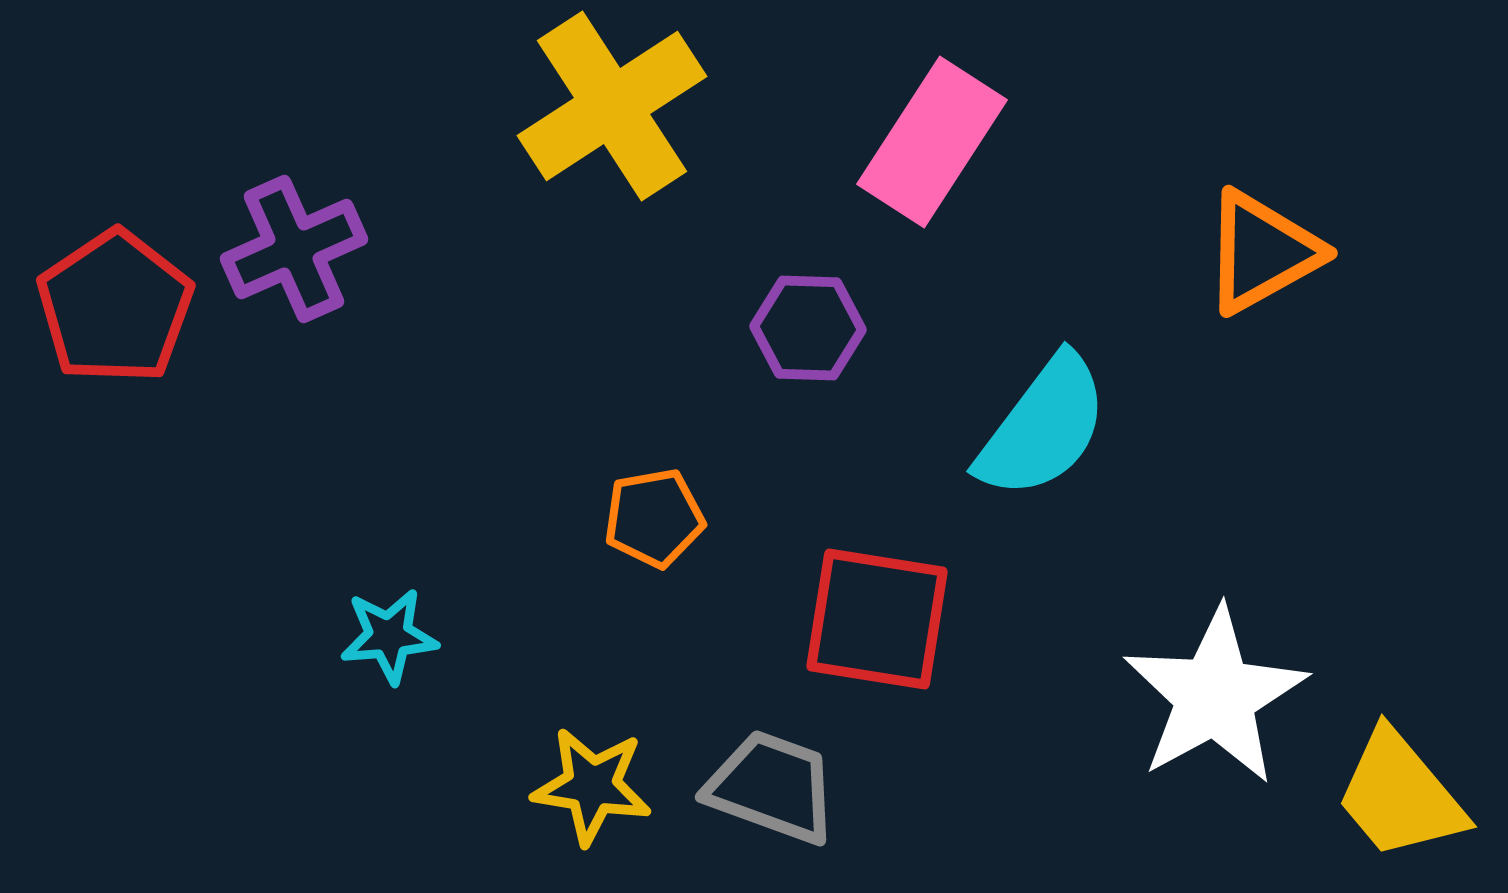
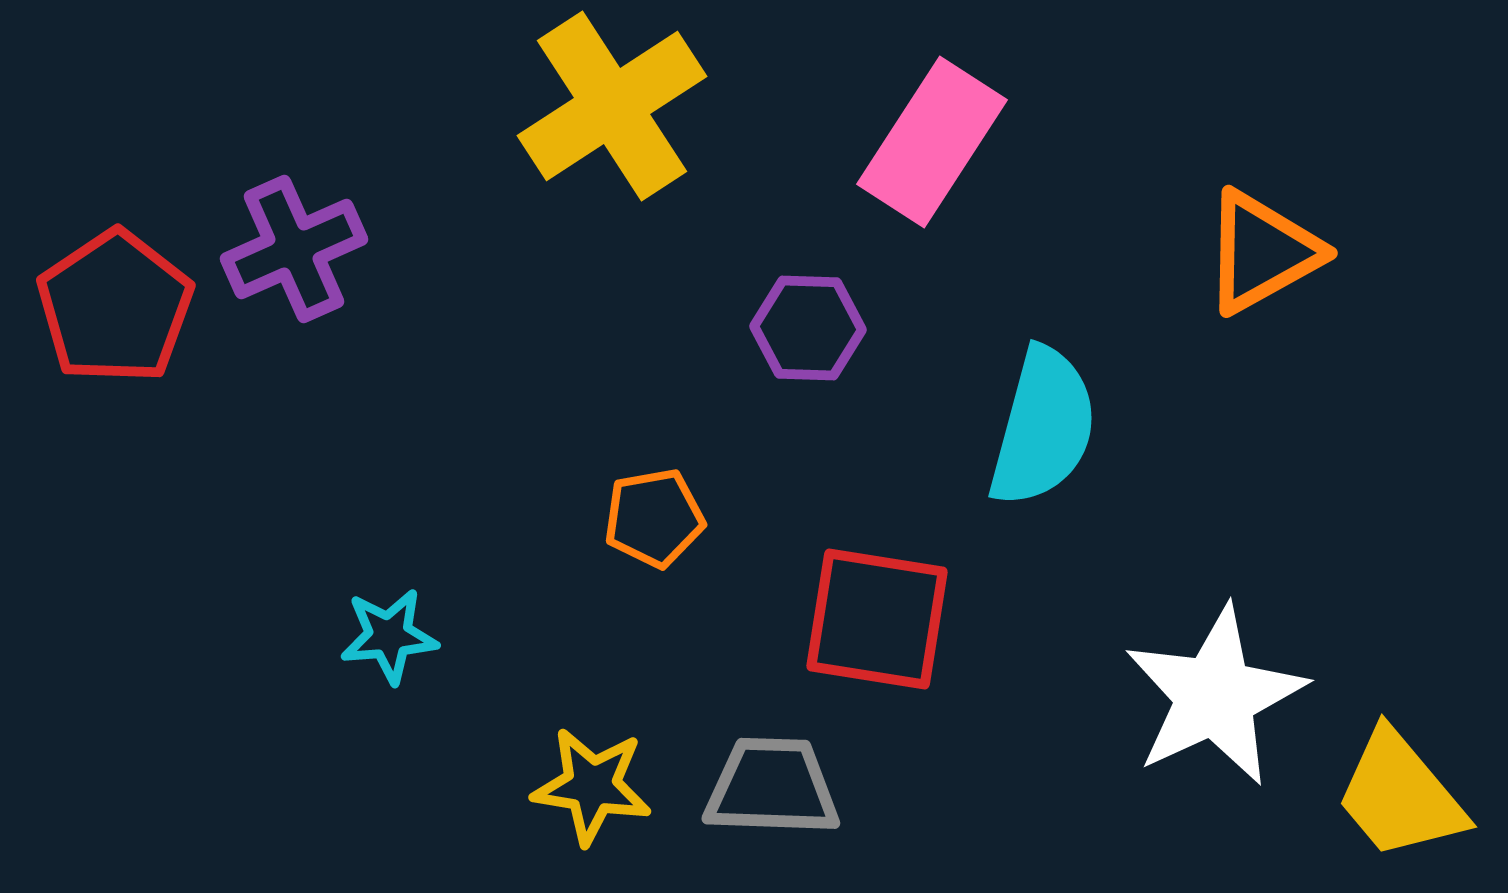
cyan semicircle: rotated 22 degrees counterclockwise
white star: rotated 4 degrees clockwise
gray trapezoid: rotated 18 degrees counterclockwise
